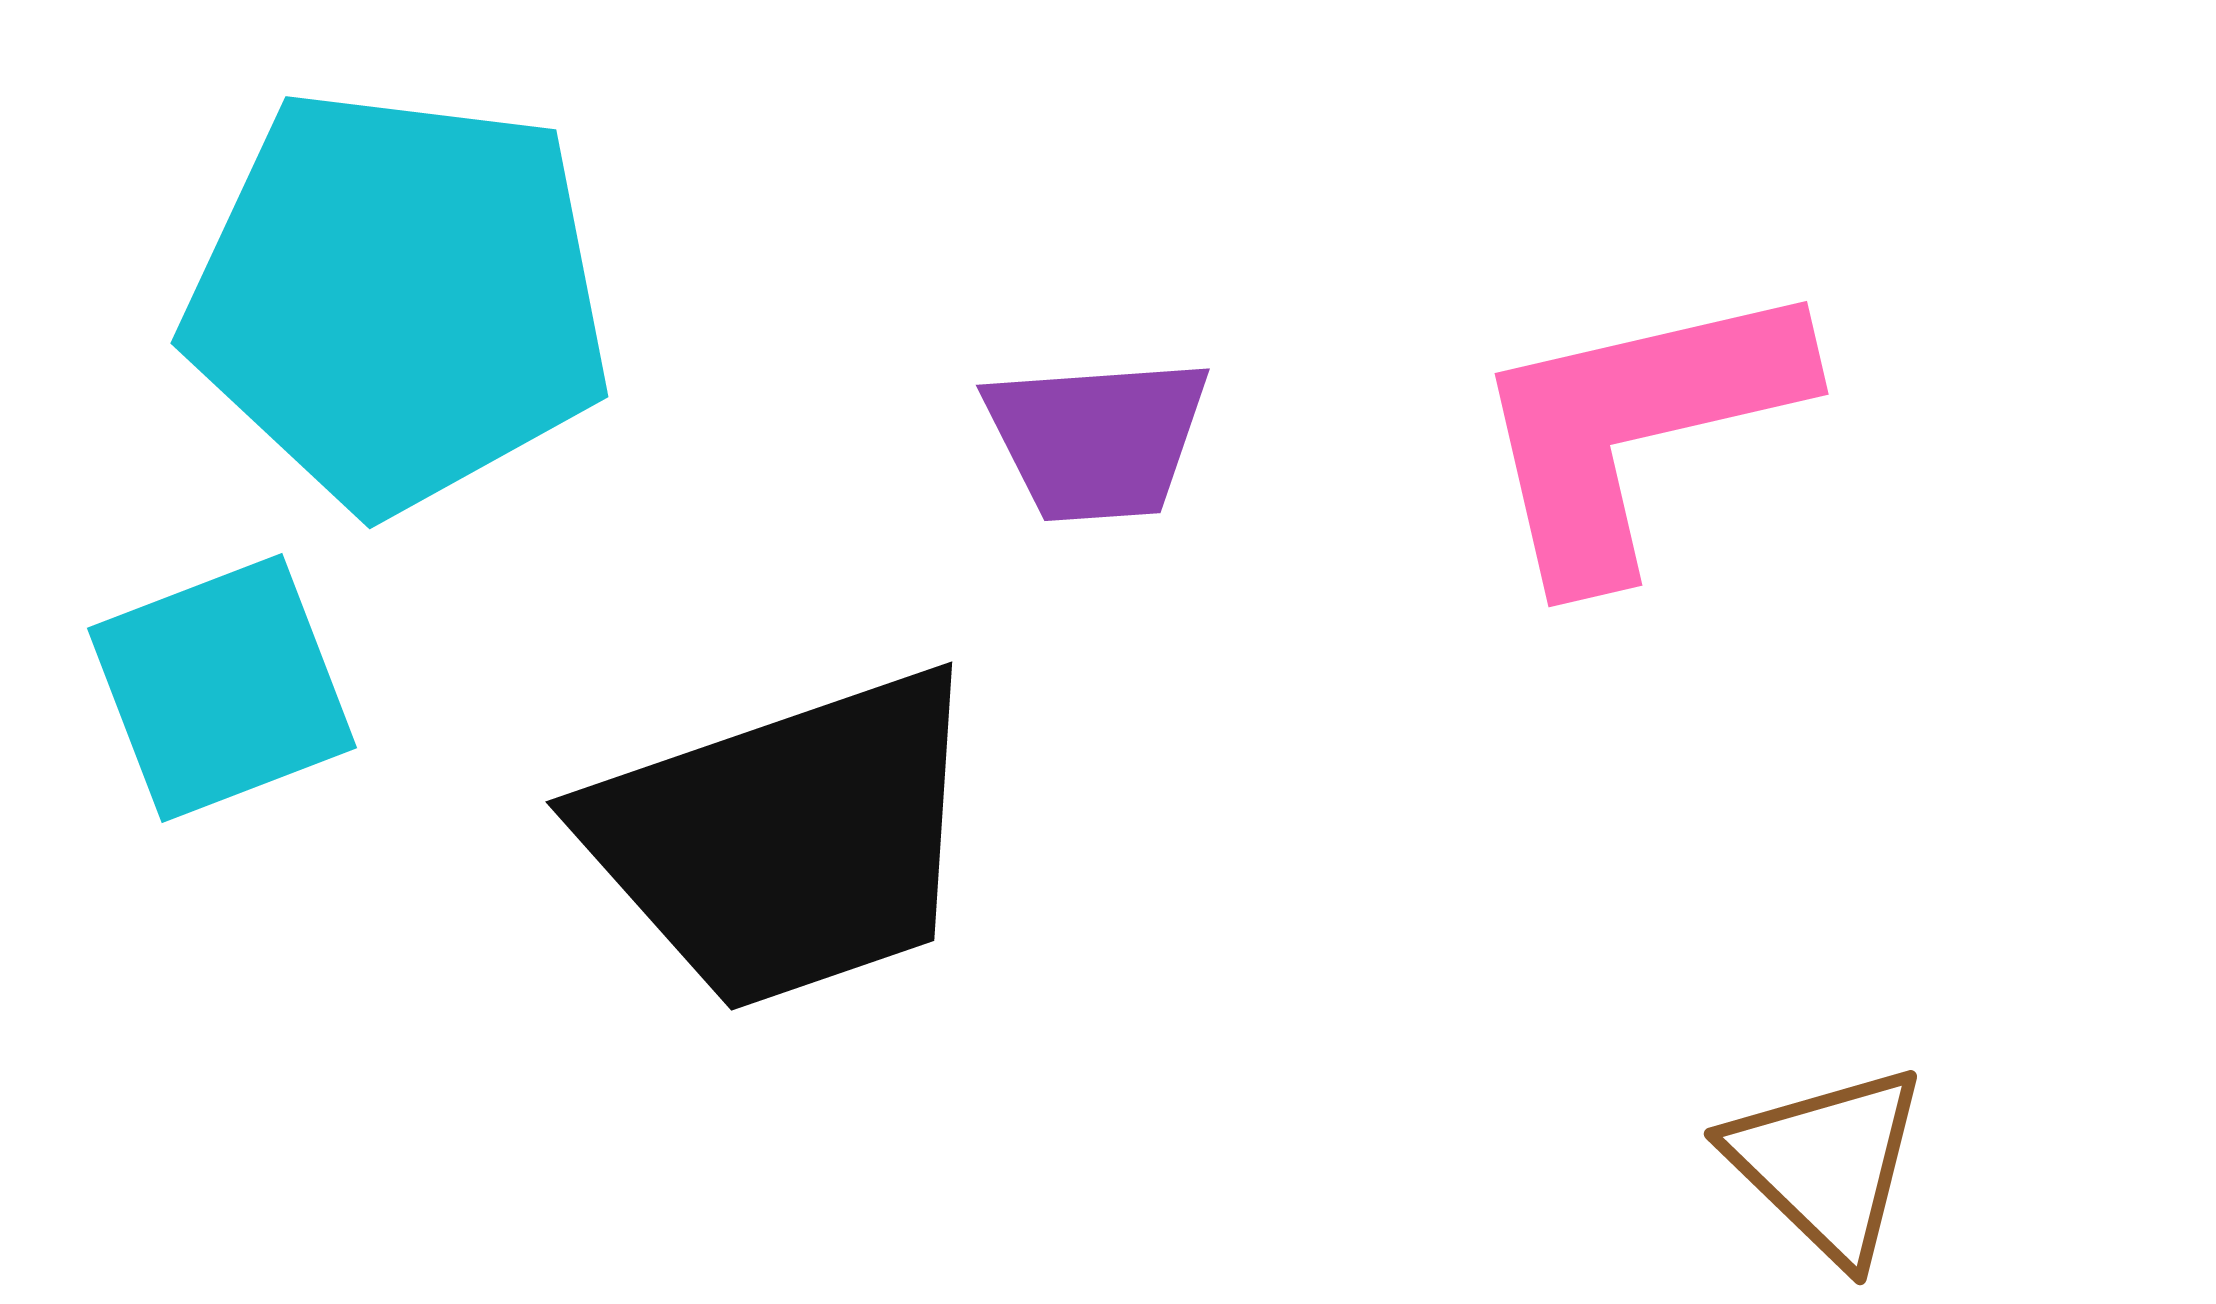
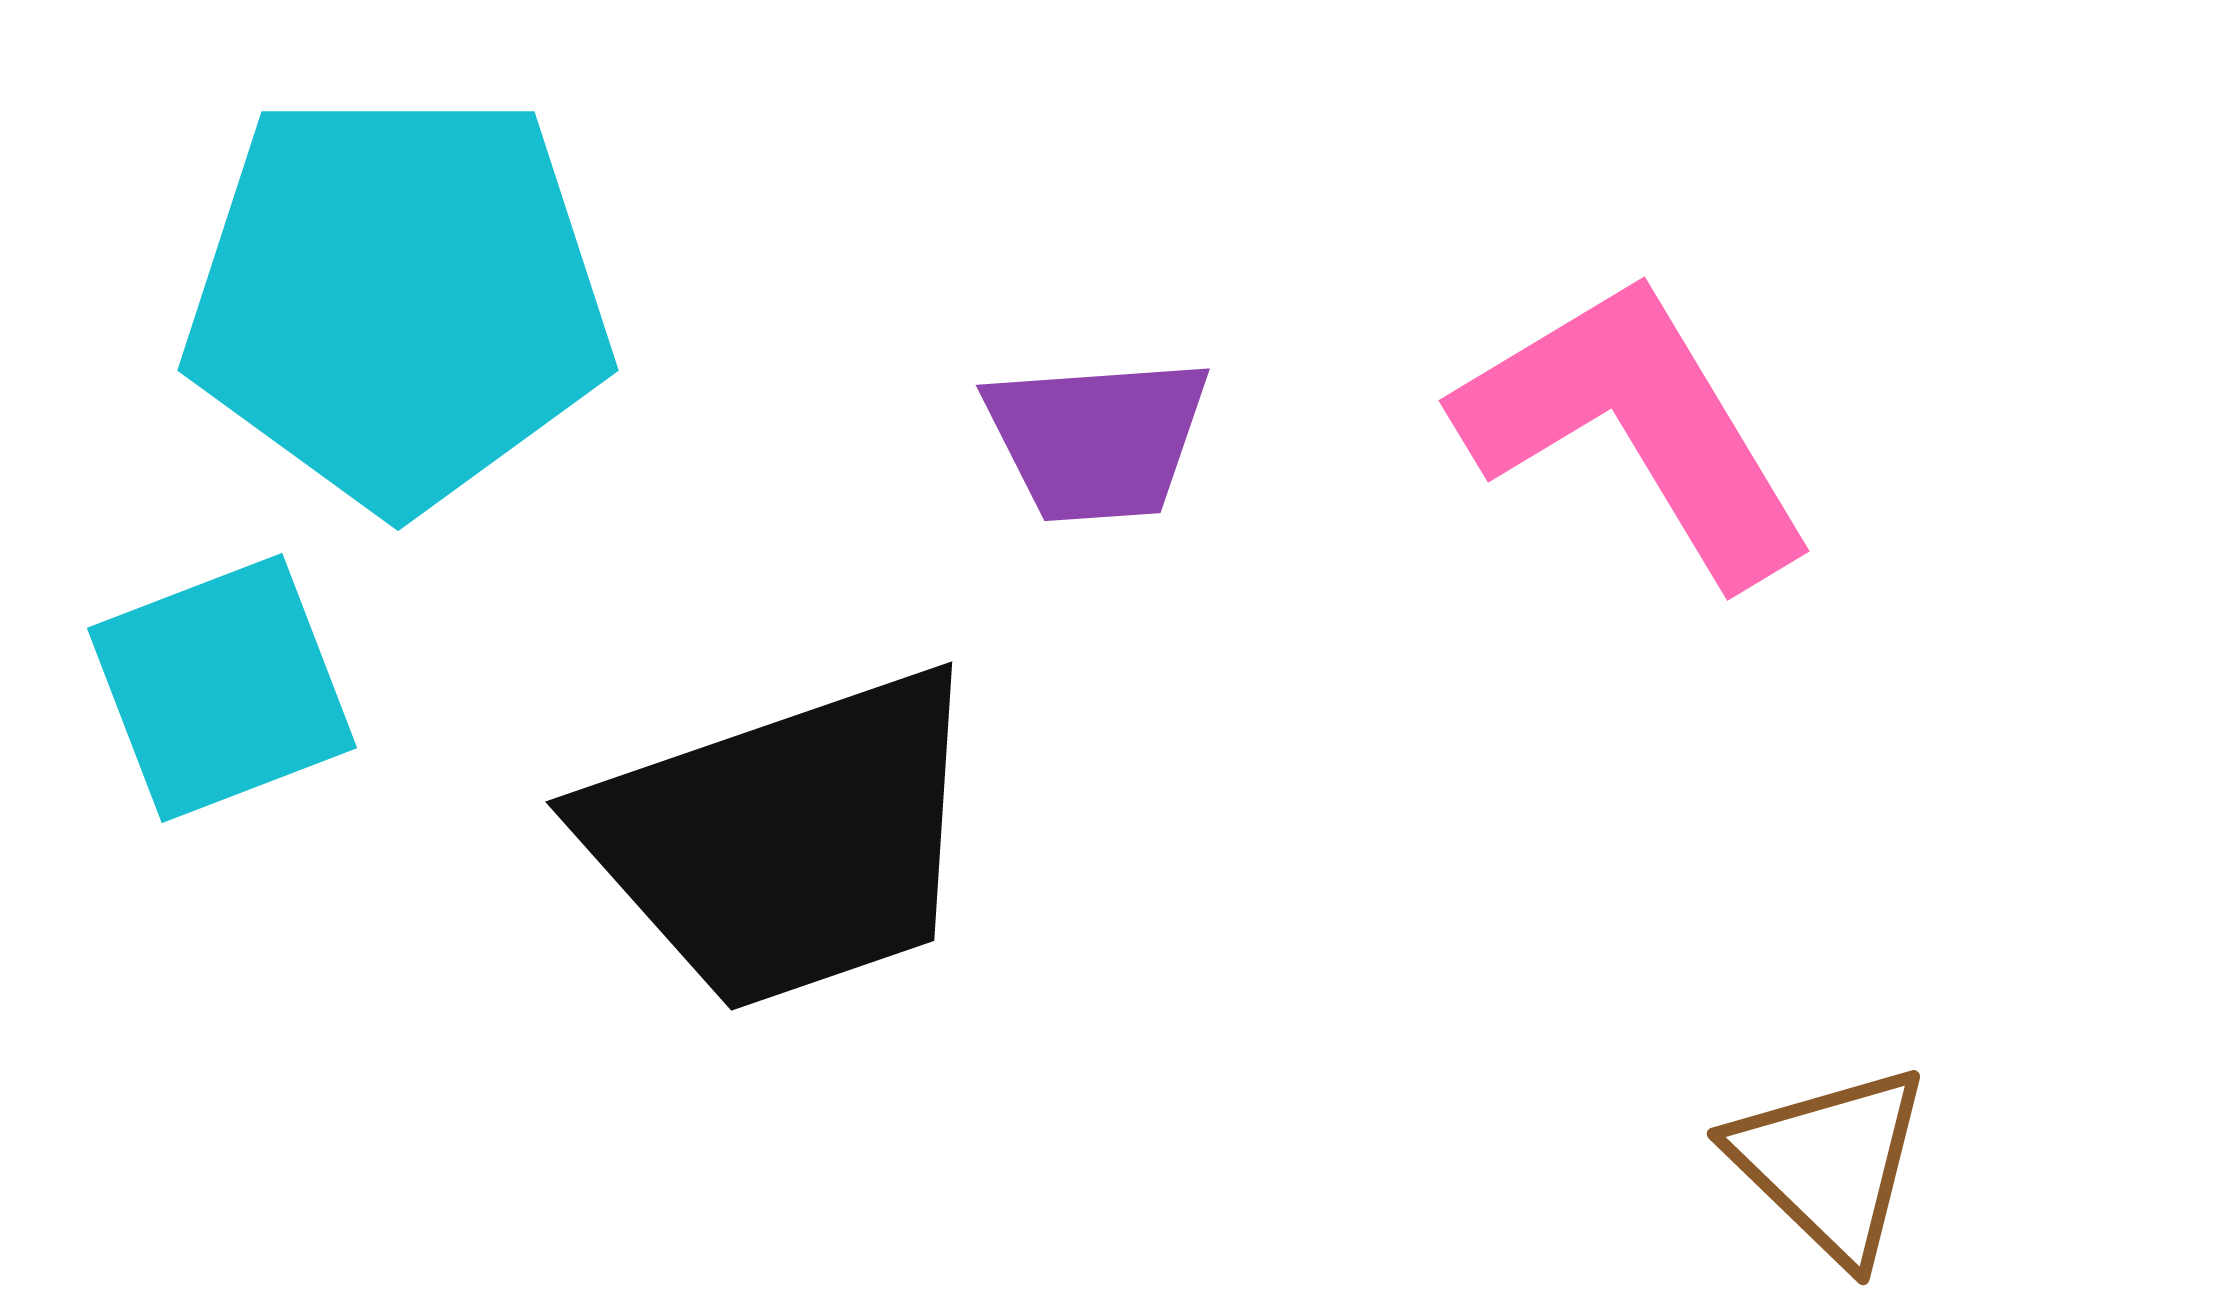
cyan pentagon: rotated 7 degrees counterclockwise
pink L-shape: rotated 72 degrees clockwise
brown triangle: moved 3 px right
